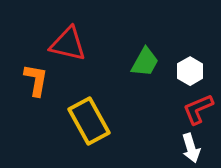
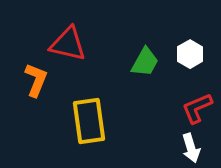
white hexagon: moved 17 px up
orange L-shape: rotated 12 degrees clockwise
red L-shape: moved 1 px left, 1 px up
yellow rectangle: rotated 21 degrees clockwise
